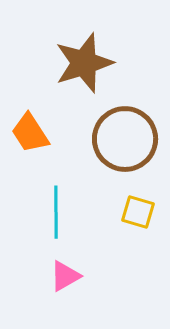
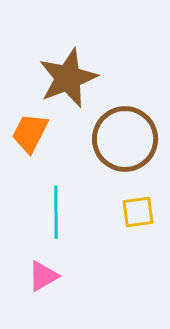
brown star: moved 16 px left, 15 px down; rotated 4 degrees counterclockwise
orange trapezoid: rotated 60 degrees clockwise
yellow square: rotated 24 degrees counterclockwise
pink triangle: moved 22 px left
